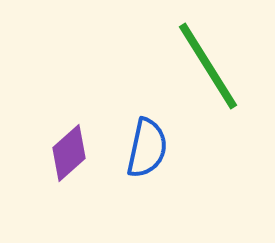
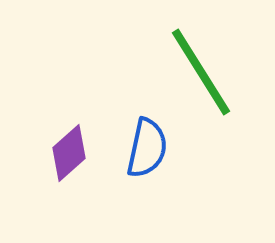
green line: moved 7 px left, 6 px down
